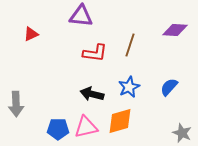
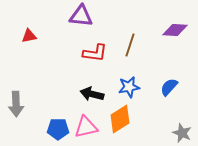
red triangle: moved 2 px left, 2 px down; rotated 14 degrees clockwise
blue star: rotated 15 degrees clockwise
orange diamond: moved 2 px up; rotated 16 degrees counterclockwise
